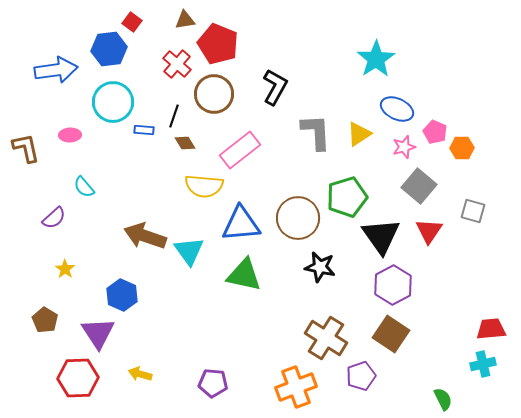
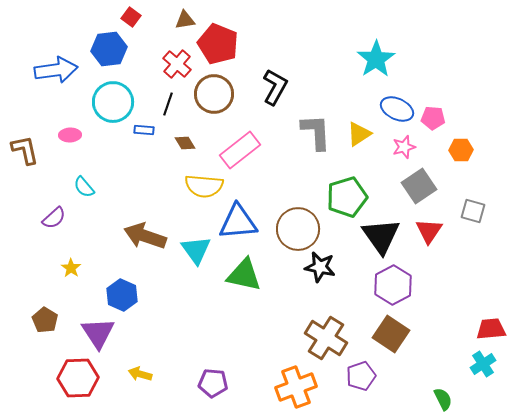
red square at (132, 22): moved 1 px left, 5 px up
black line at (174, 116): moved 6 px left, 12 px up
pink pentagon at (435, 132): moved 2 px left, 14 px up; rotated 20 degrees counterclockwise
brown L-shape at (26, 148): moved 1 px left, 2 px down
orange hexagon at (462, 148): moved 1 px left, 2 px down
gray square at (419, 186): rotated 16 degrees clockwise
brown circle at (298, 218): moved 11 px down
blue triangle at (241, 224): moved 3 px left, 2 px up
cyan triangle at (189, 251): moved 7 px right, 1 px up
yellow star at (65, 269): moved 6 px right, 1 px up
cyan cross at (483, 364): rotated 20 degrees counterclockwise
